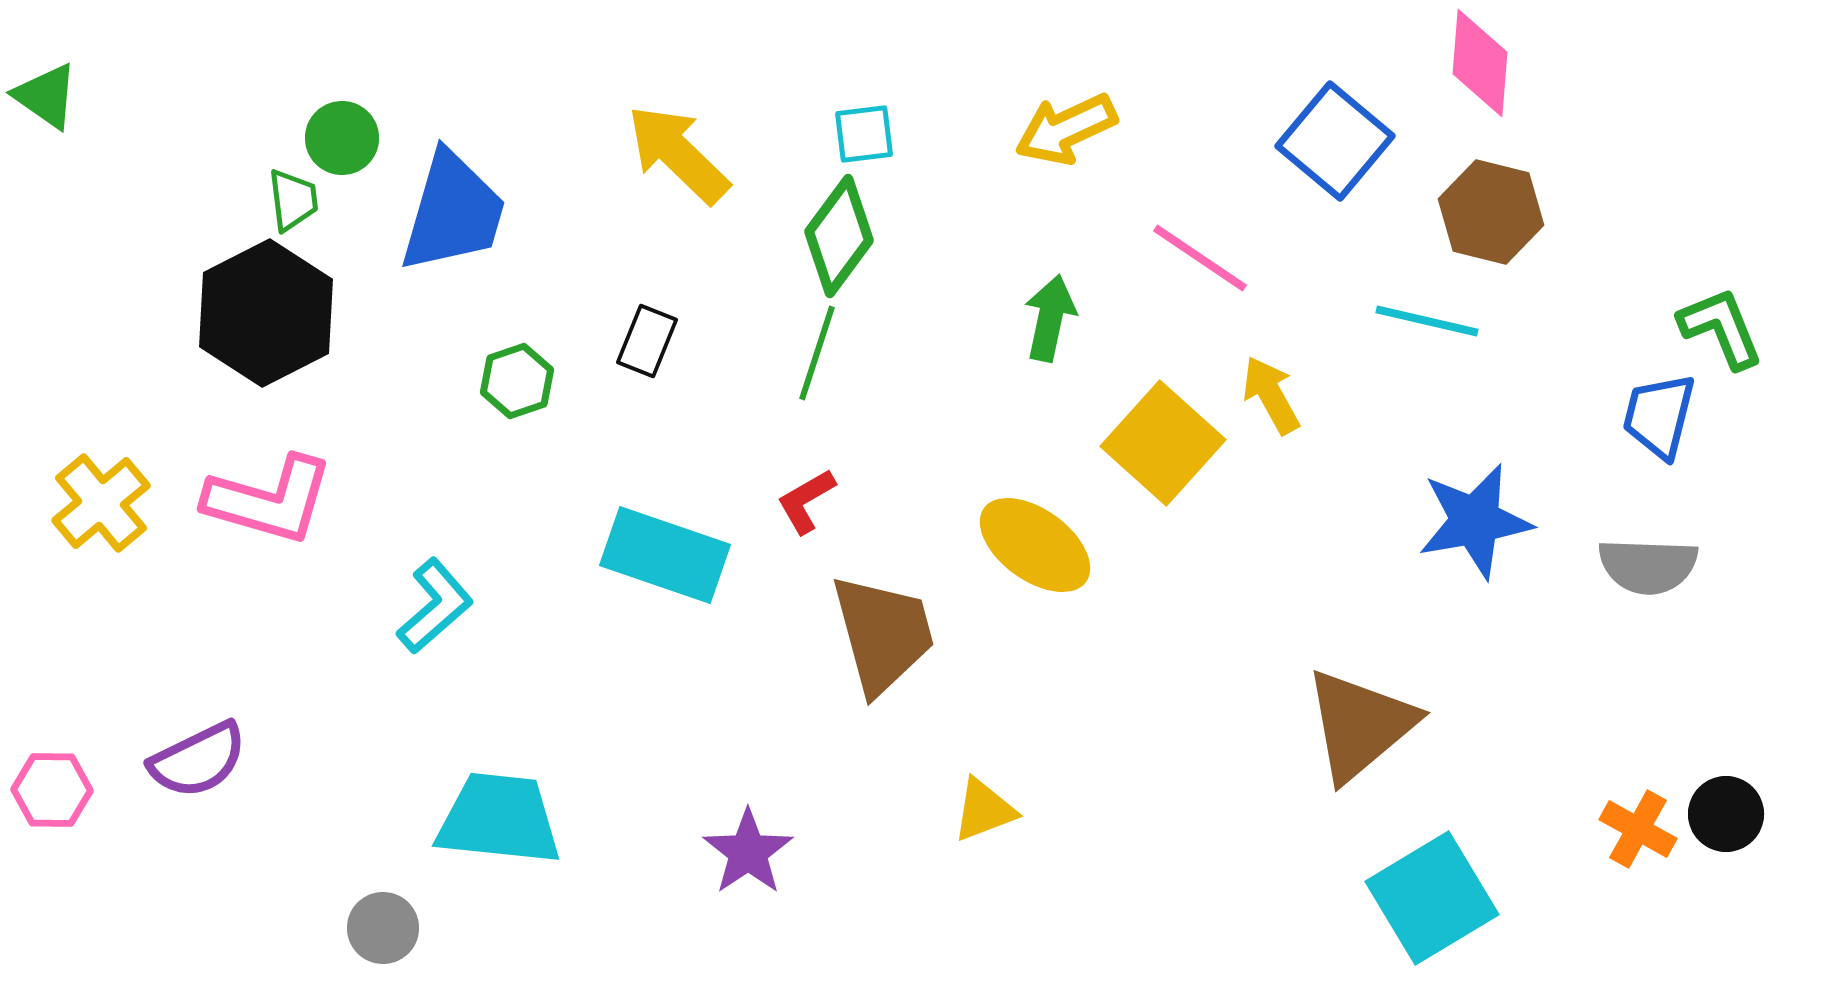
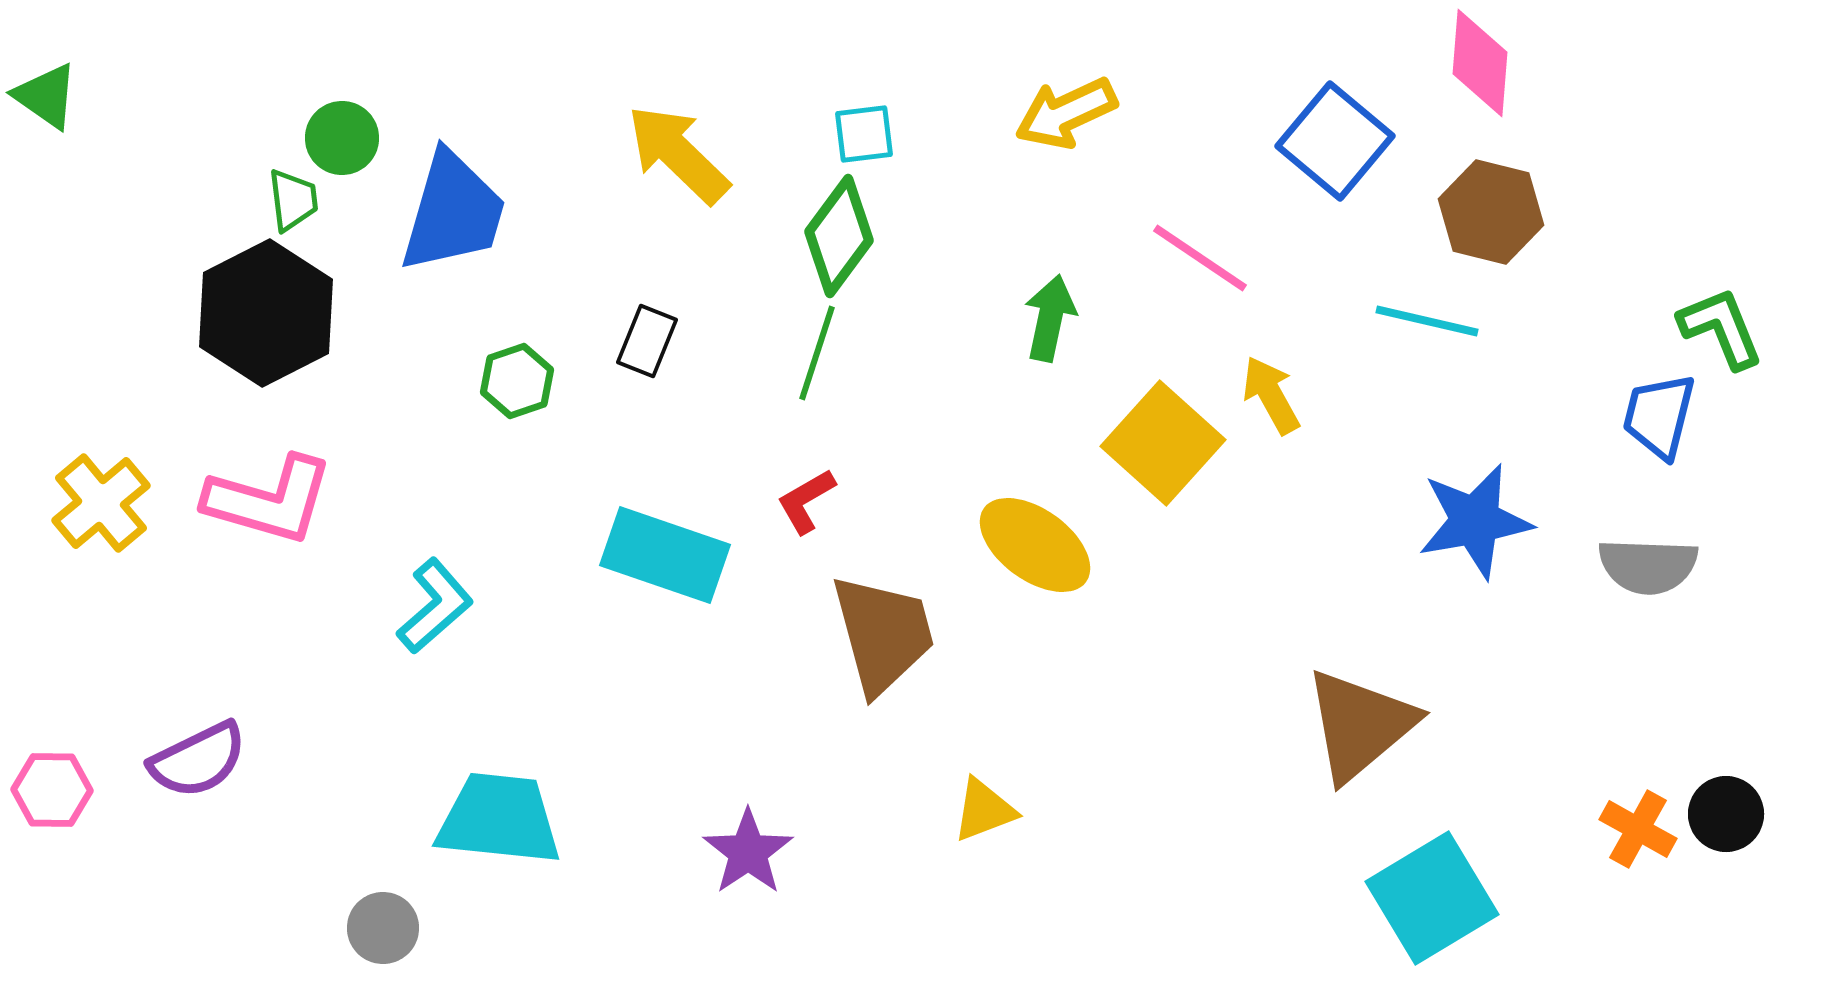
yellow arrow at (1066, 129): moved 16 px up
